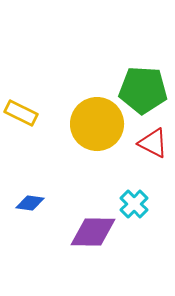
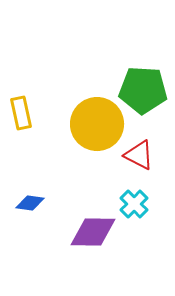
yellow rectangle: rotated 52 degrees clockwise
red triangle: moved 14 px left, 12 px down
